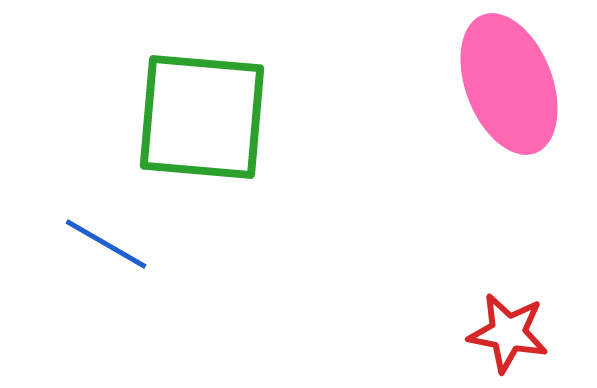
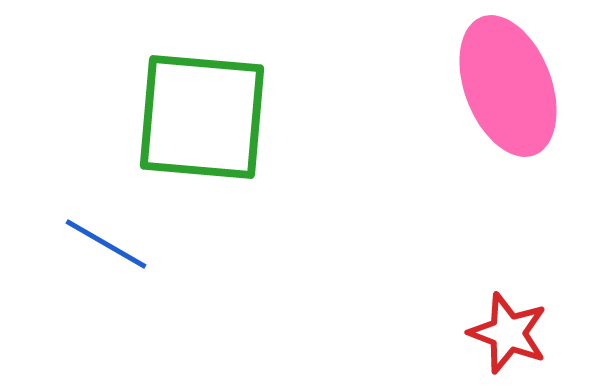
pink ellipse: moved 1 px left, 2 px down
red star: rotated 10 degrees clockwise
